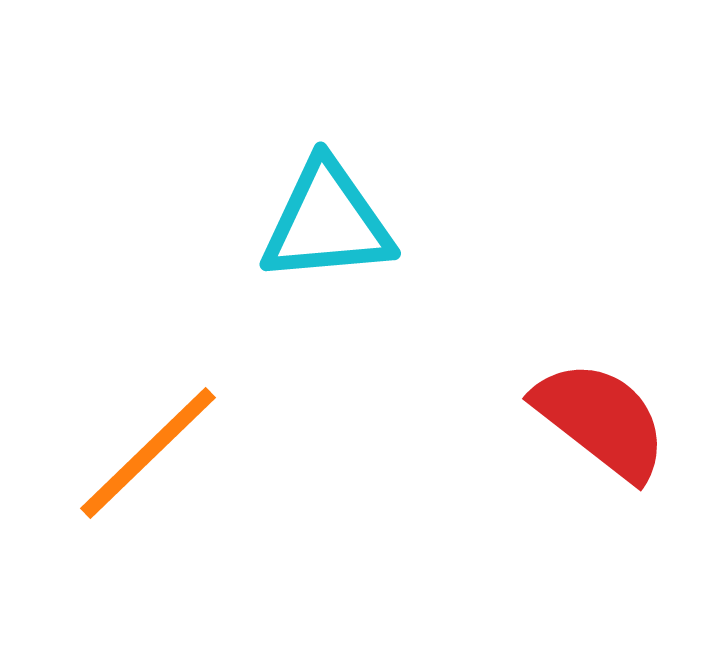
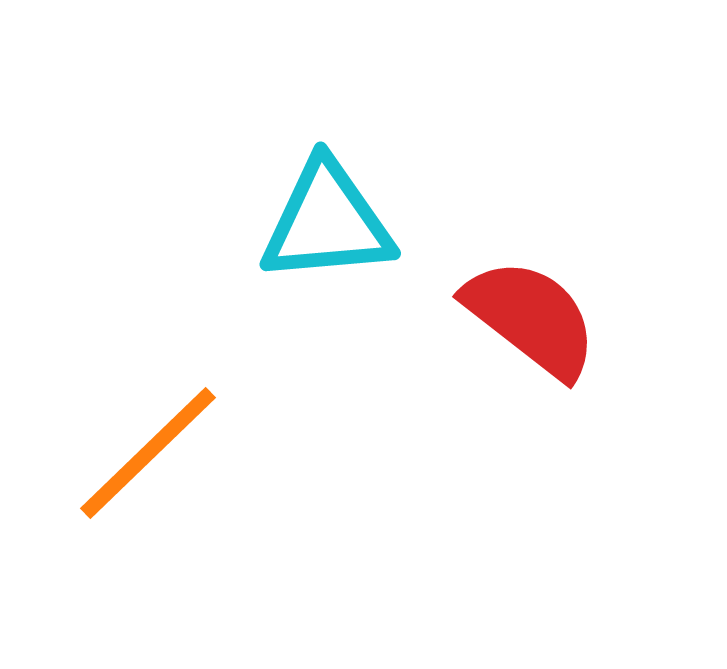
red semicircle: moved 70 px left, 102 px up
